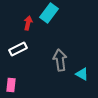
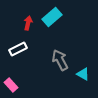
cyan rectangle: moved 3 px right, 4 px down; rotated 12 degrees clockwise
gray arrow: rotated 20 degrees counterclockwise
cyan triangle: moved 1 px right
pink rectangle: rotated 48 degrees counterclockwise
